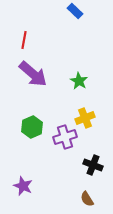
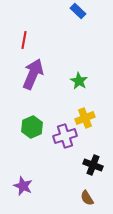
blue rectangle: moved 3 px right
purple arrow: rotated 108 degrees counterclockwise
purple cross: moved 1 px up
brown semicircle: moved 1 px up
